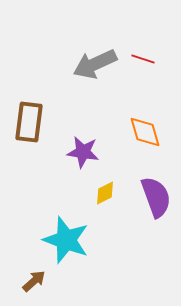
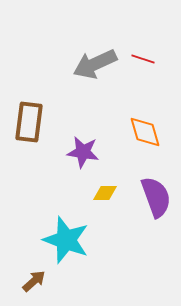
yellow diamond: rotated 25 degrees clockwise
